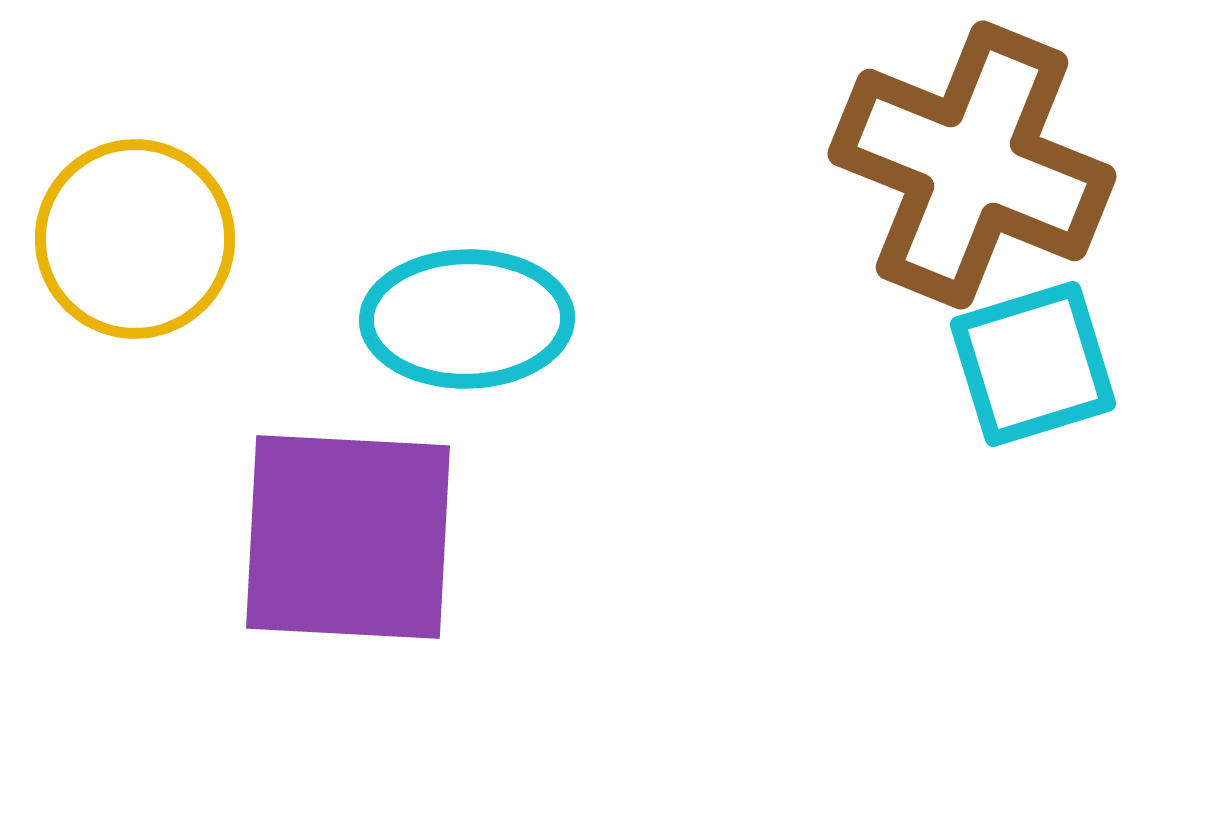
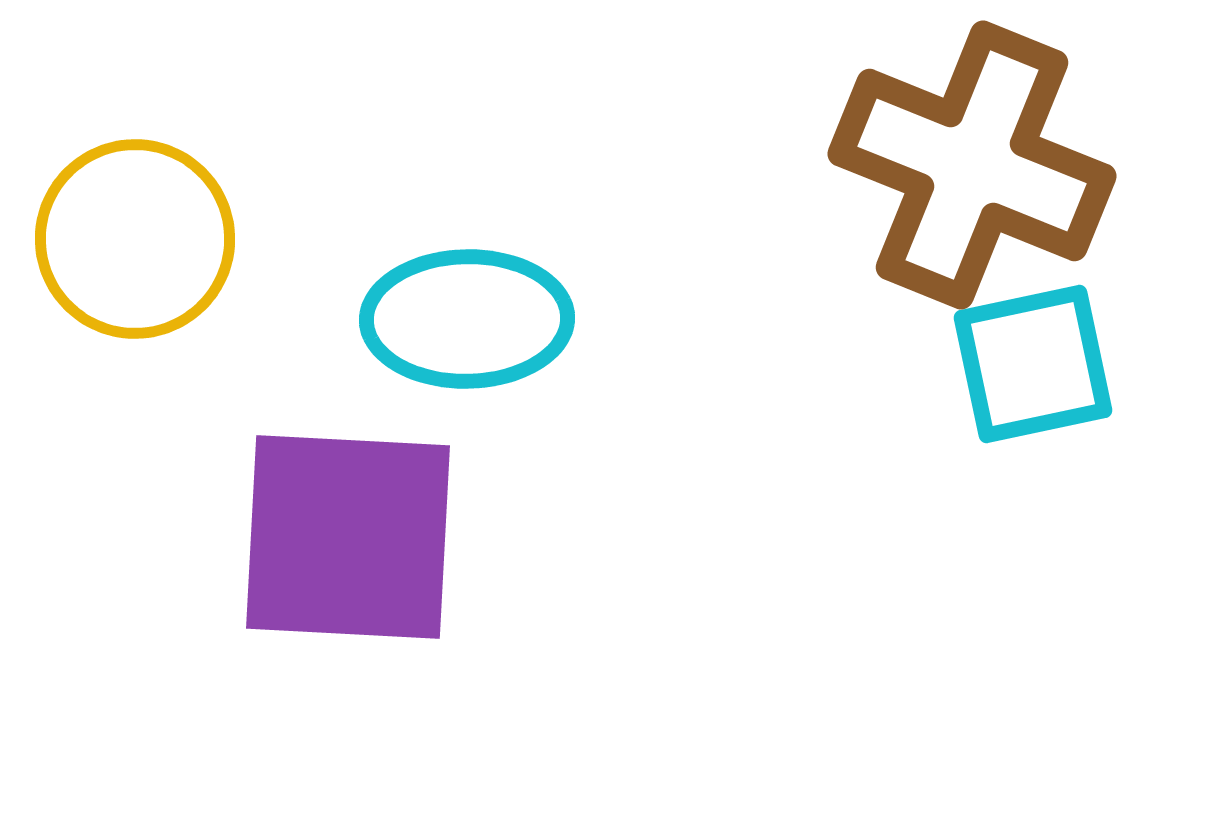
cyan square: rotated 5 degrees clockwise
